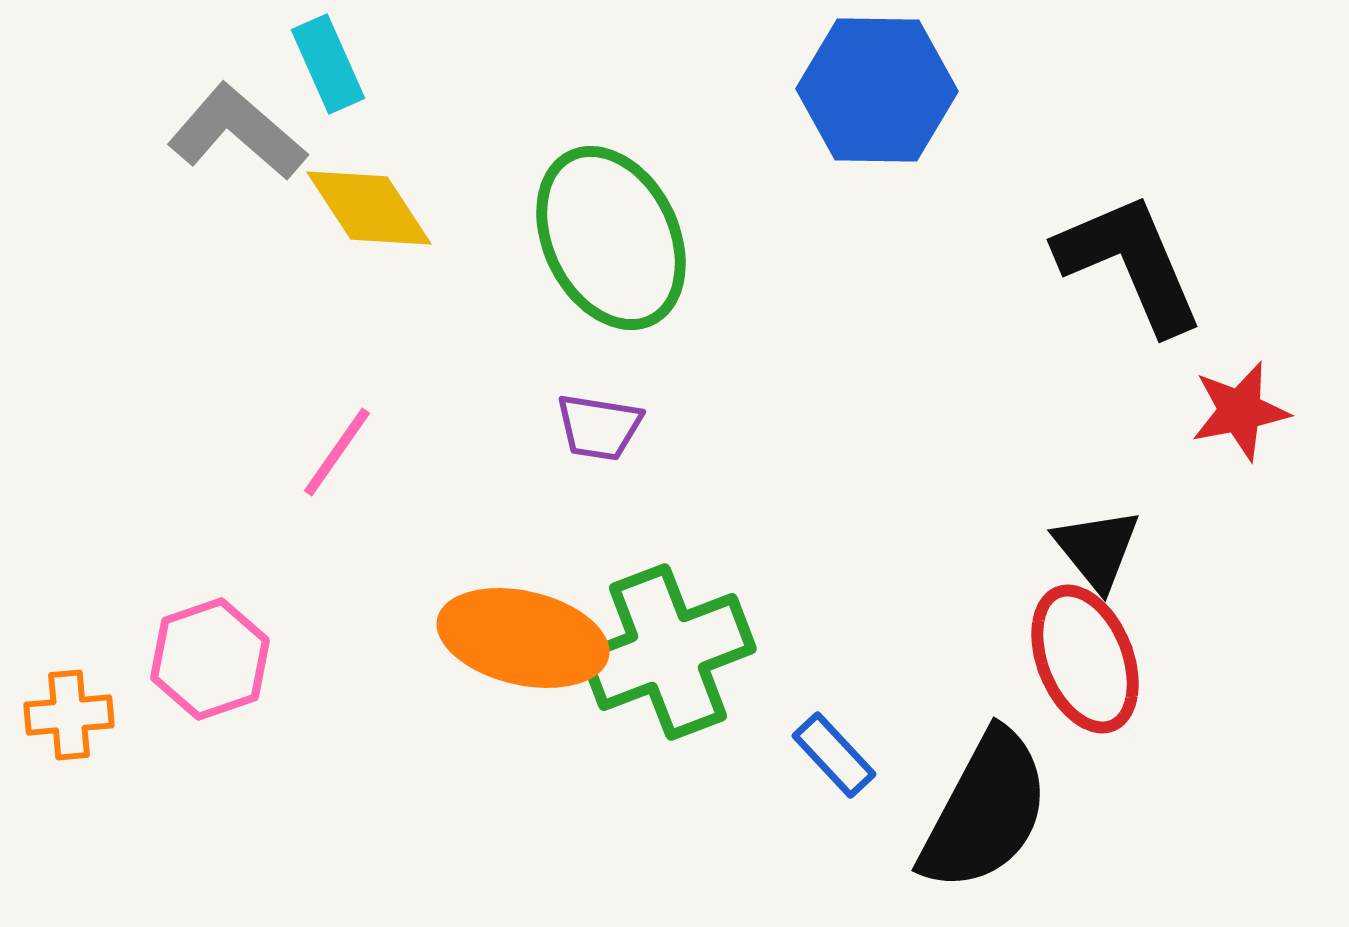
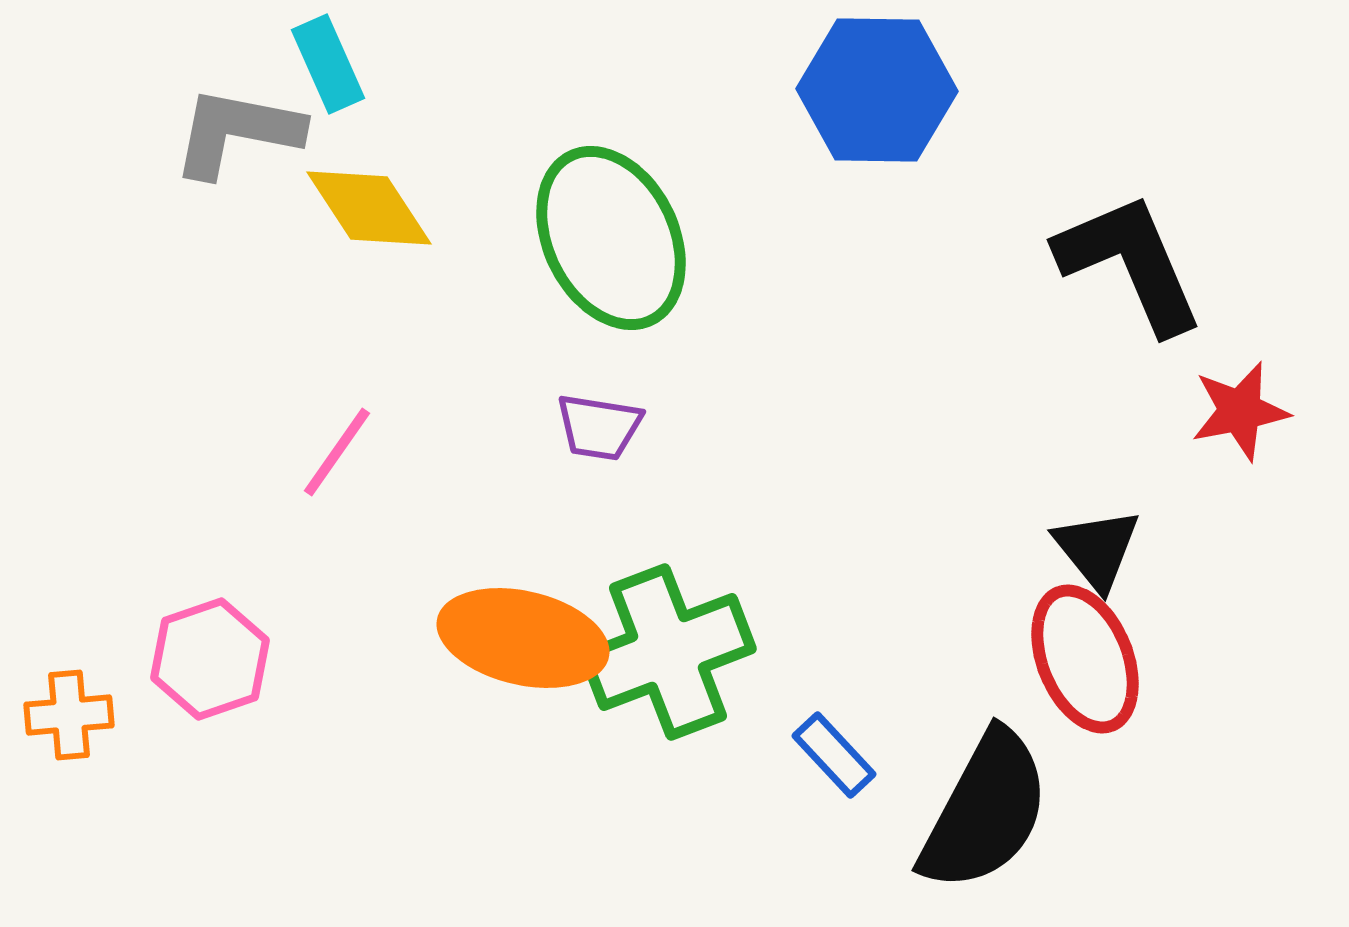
gray L-shape: rotated 30 degrees counterclockwise
